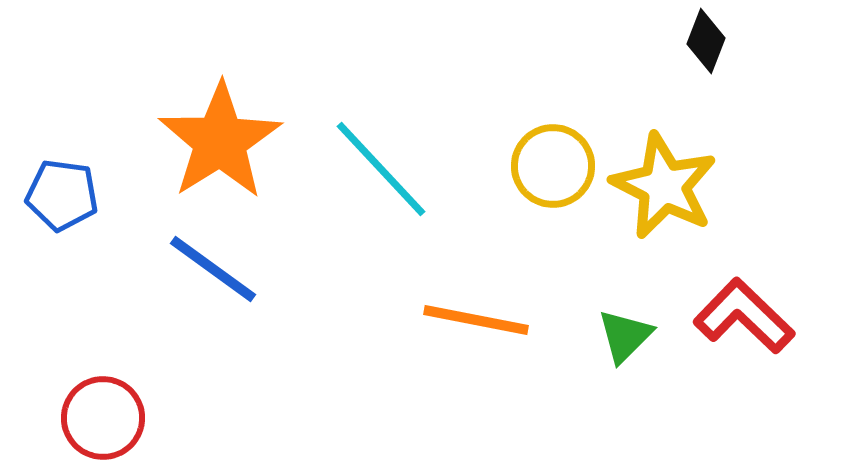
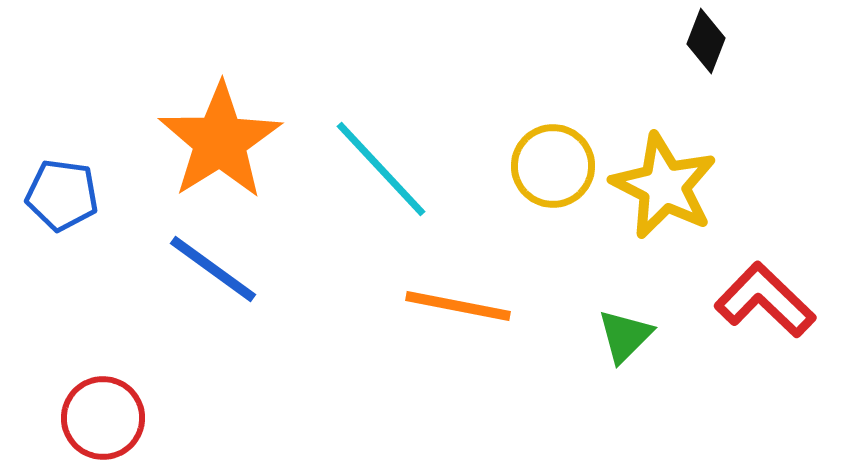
red L-shape: moved 21 px right, 16 px up
orange line: moved 18 px left, 14 px up
